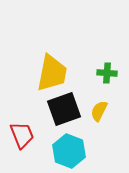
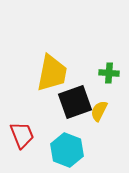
green cross: moved 2 px right
black square: moved 11 px right, 7 px up
cyan hexagon: moved 2 px left, 1 px up
